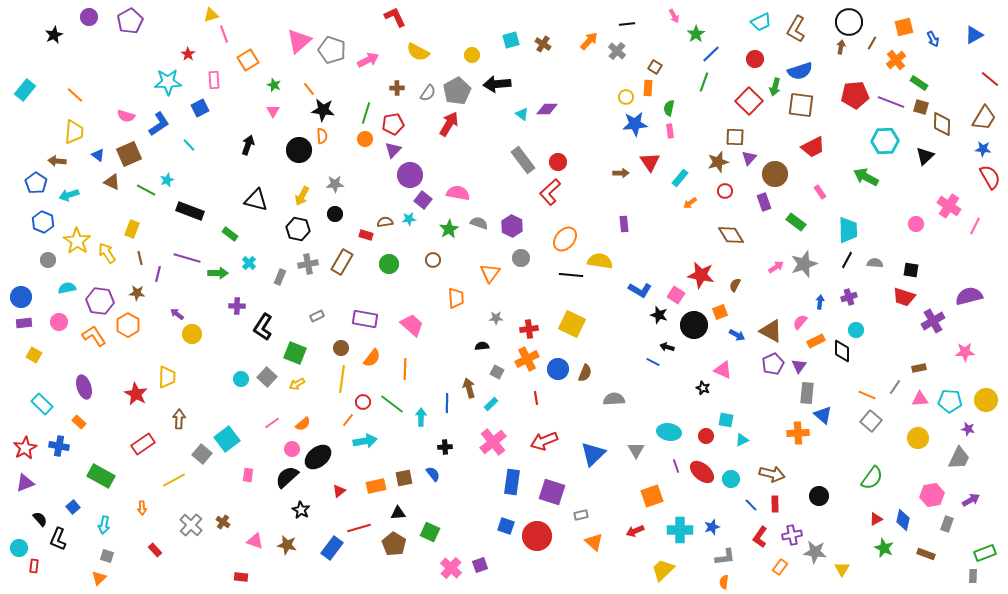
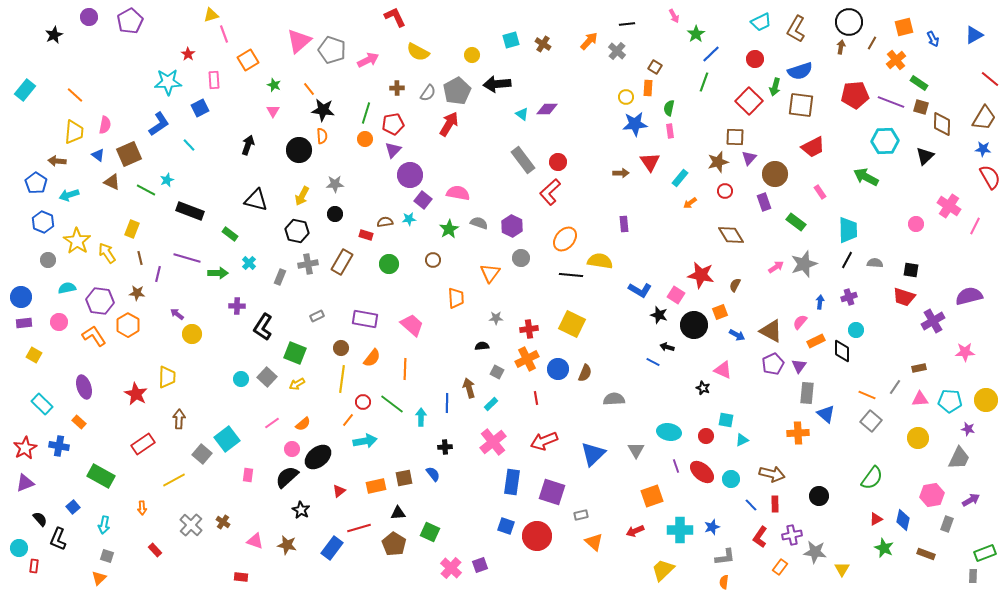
pink semicircle at (126, 116): moved 21 px left, 9 px down; rotated 96 degrees counterclockwise
black hexagon at (298, 229): moved 1 px left, 2 px down
blue triangle at (823, 415): moved 3 px right, 1 px up
